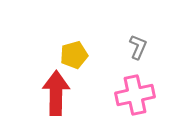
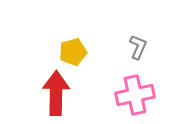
yellow pentagon: moved 1 px left, 3 px up
